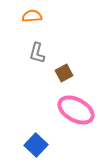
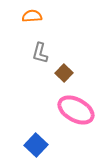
gray L-shape: moved 3 px right
brown square: rotated 18 degrees counterclockwise
